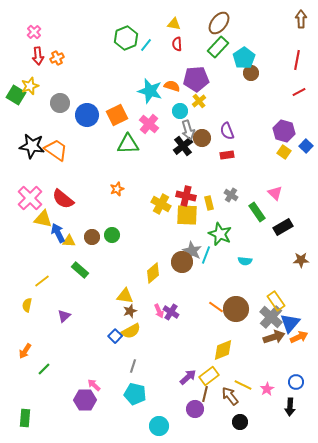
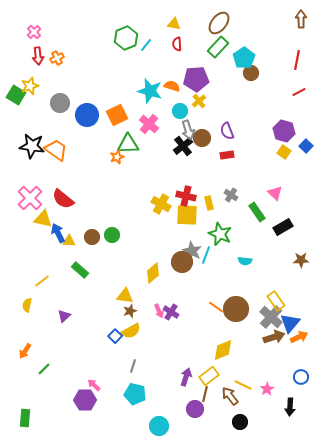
orange star at (117, 189): moved 32 px up
purple arrow at (188, 377): moved 2 px left; rotated 30 degrees counterclockwise
blue circle at (296, 382): moved 5 px right, 5 px up
